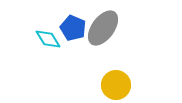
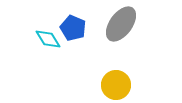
gray ellipse: moved 18 px right, 4 px up
